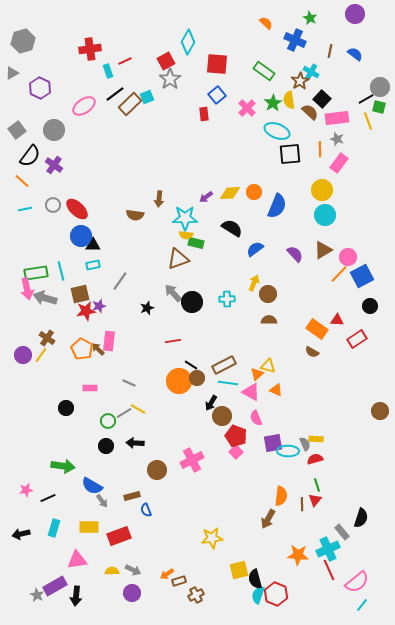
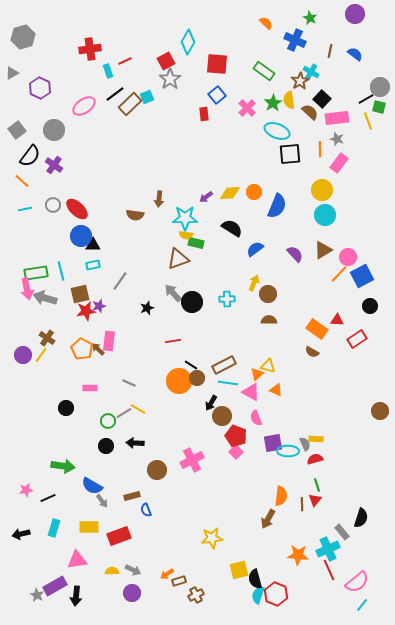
gray hexagon at (23, 41): moved 4 px up
